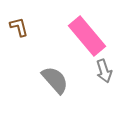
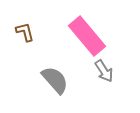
brown L-shape: moved 6 px right, 5 px down
gray arrow: rotated 15 degrees counterclockwise
